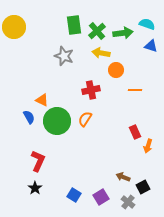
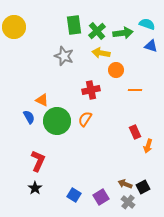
brown arrow: moved 2 px right, 7 px down
